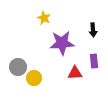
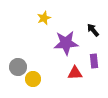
yellow star: rotated 24 degrees clockwise
black arrow: rotated 144 degrees clockwise
purple star: moved 4 px right
yellow circle: moved 1 px left, 1 px down
